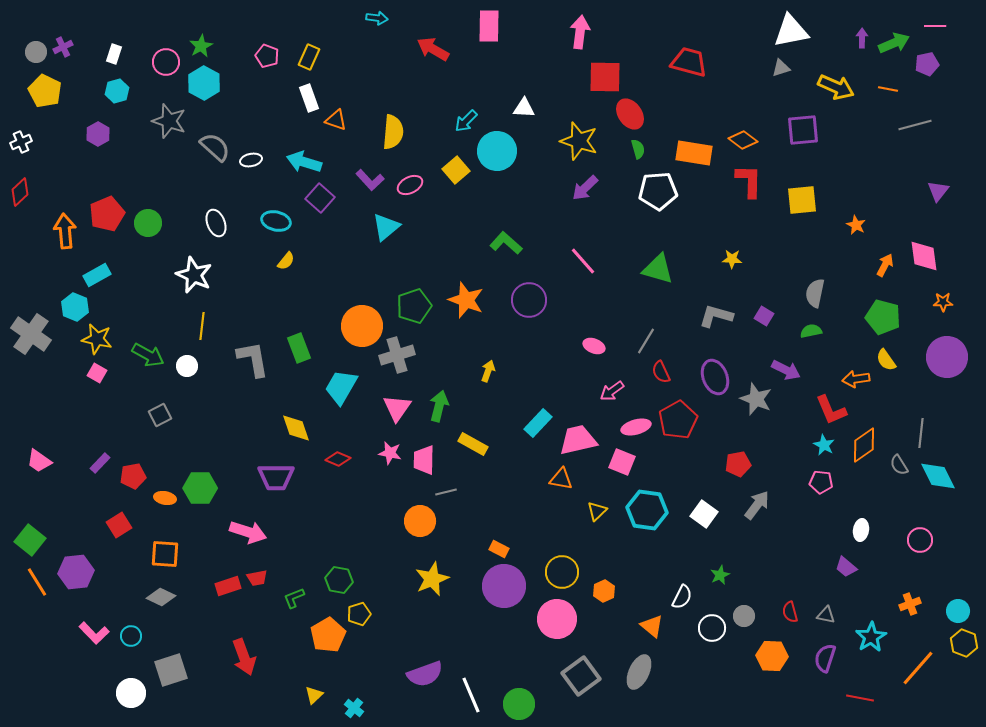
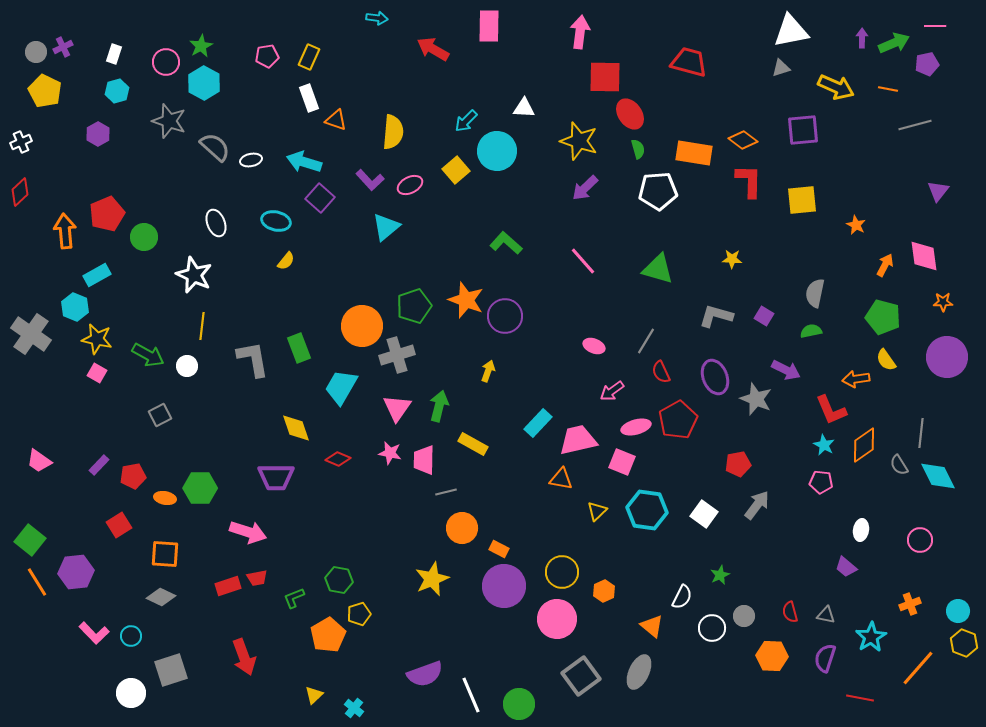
pink pentagon at (267, 56): rotated 30 degrees counterclockwise
green circle at (148, 223): moved 4 px left, 14 px down
purple circle at (529, 300): moved 24 px left, 16 px down
purple rectangle at (100, 463): moved 1 px left, 2 px down
orange circle at (420, 521): moved 42 px right, 7 px down
